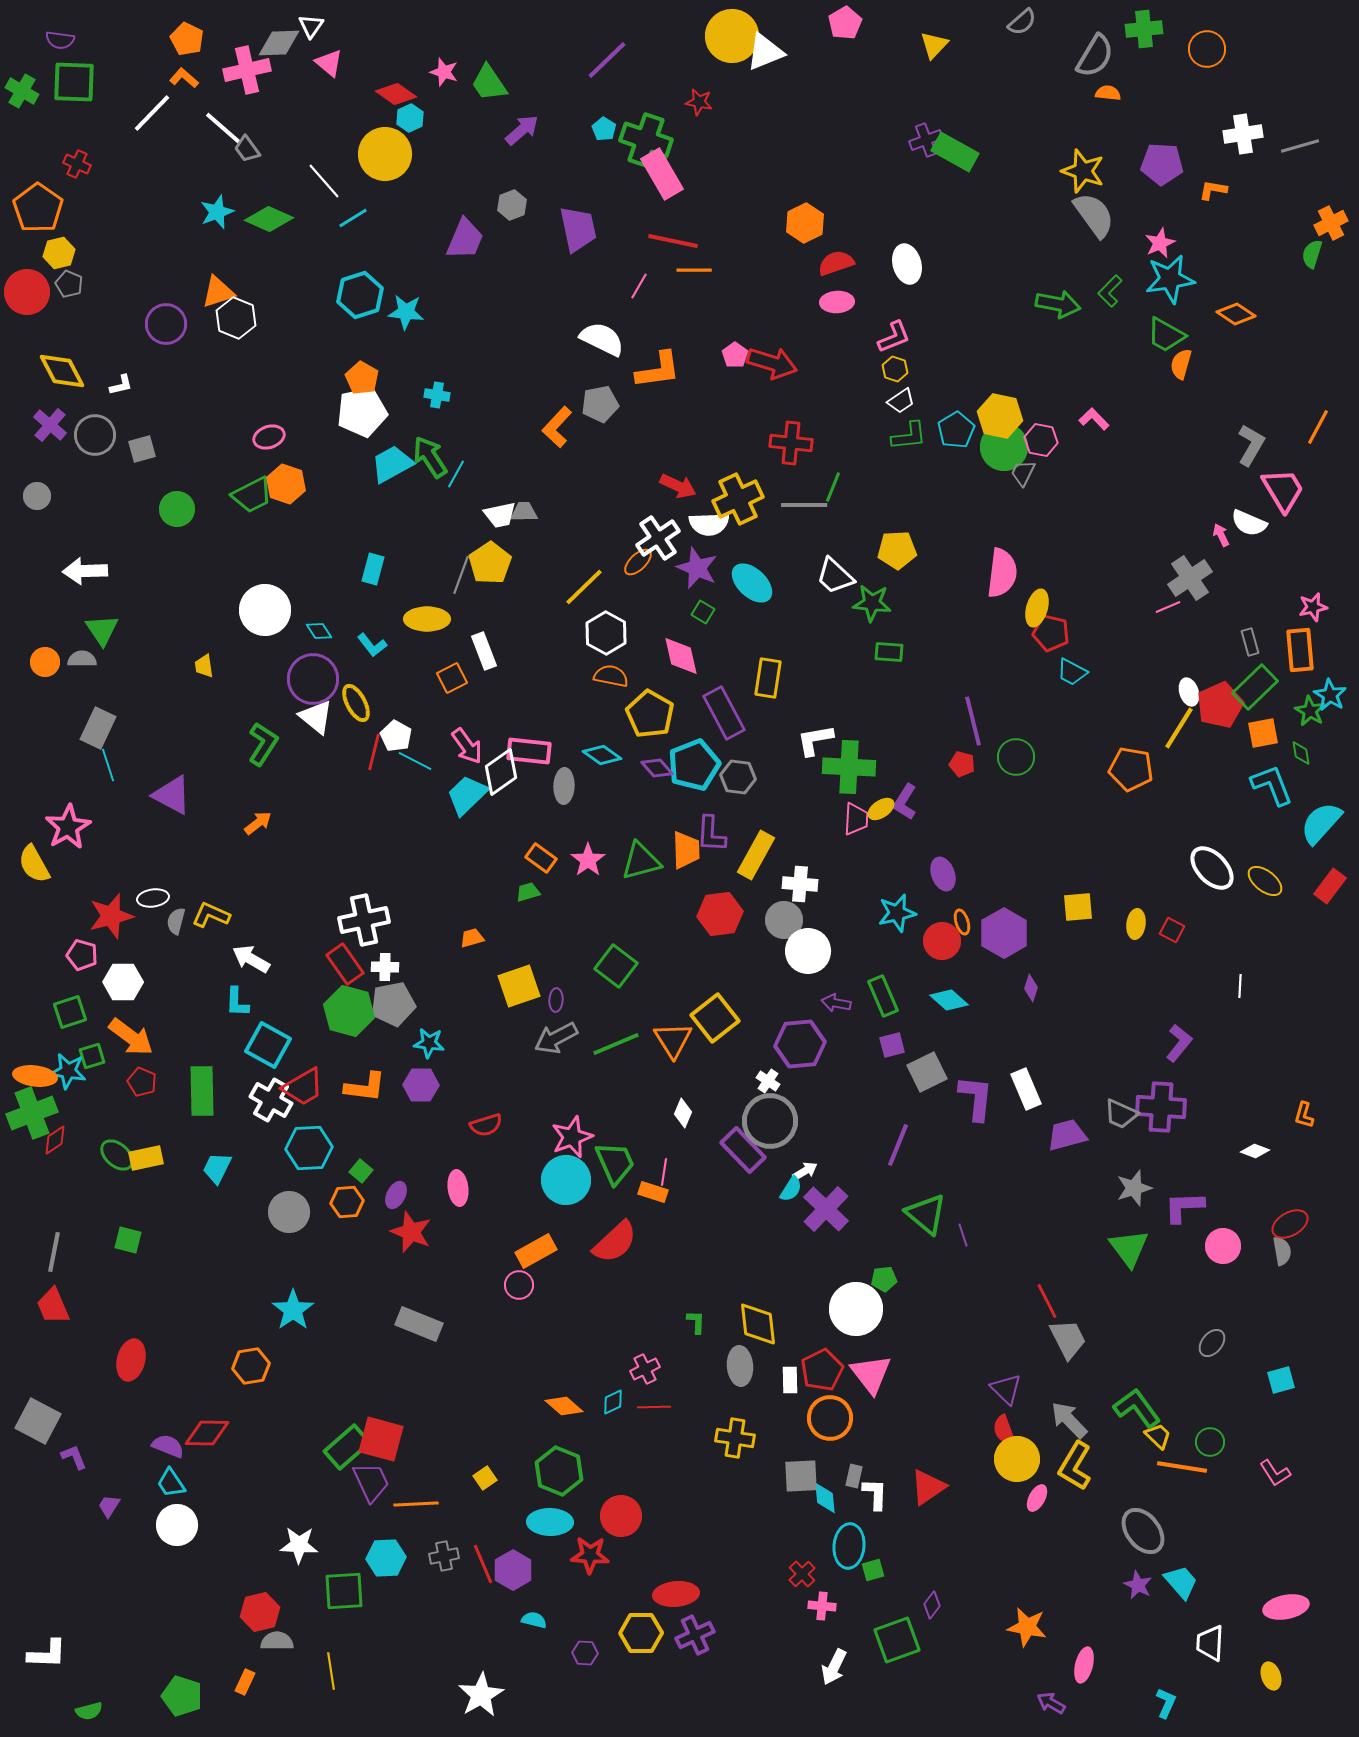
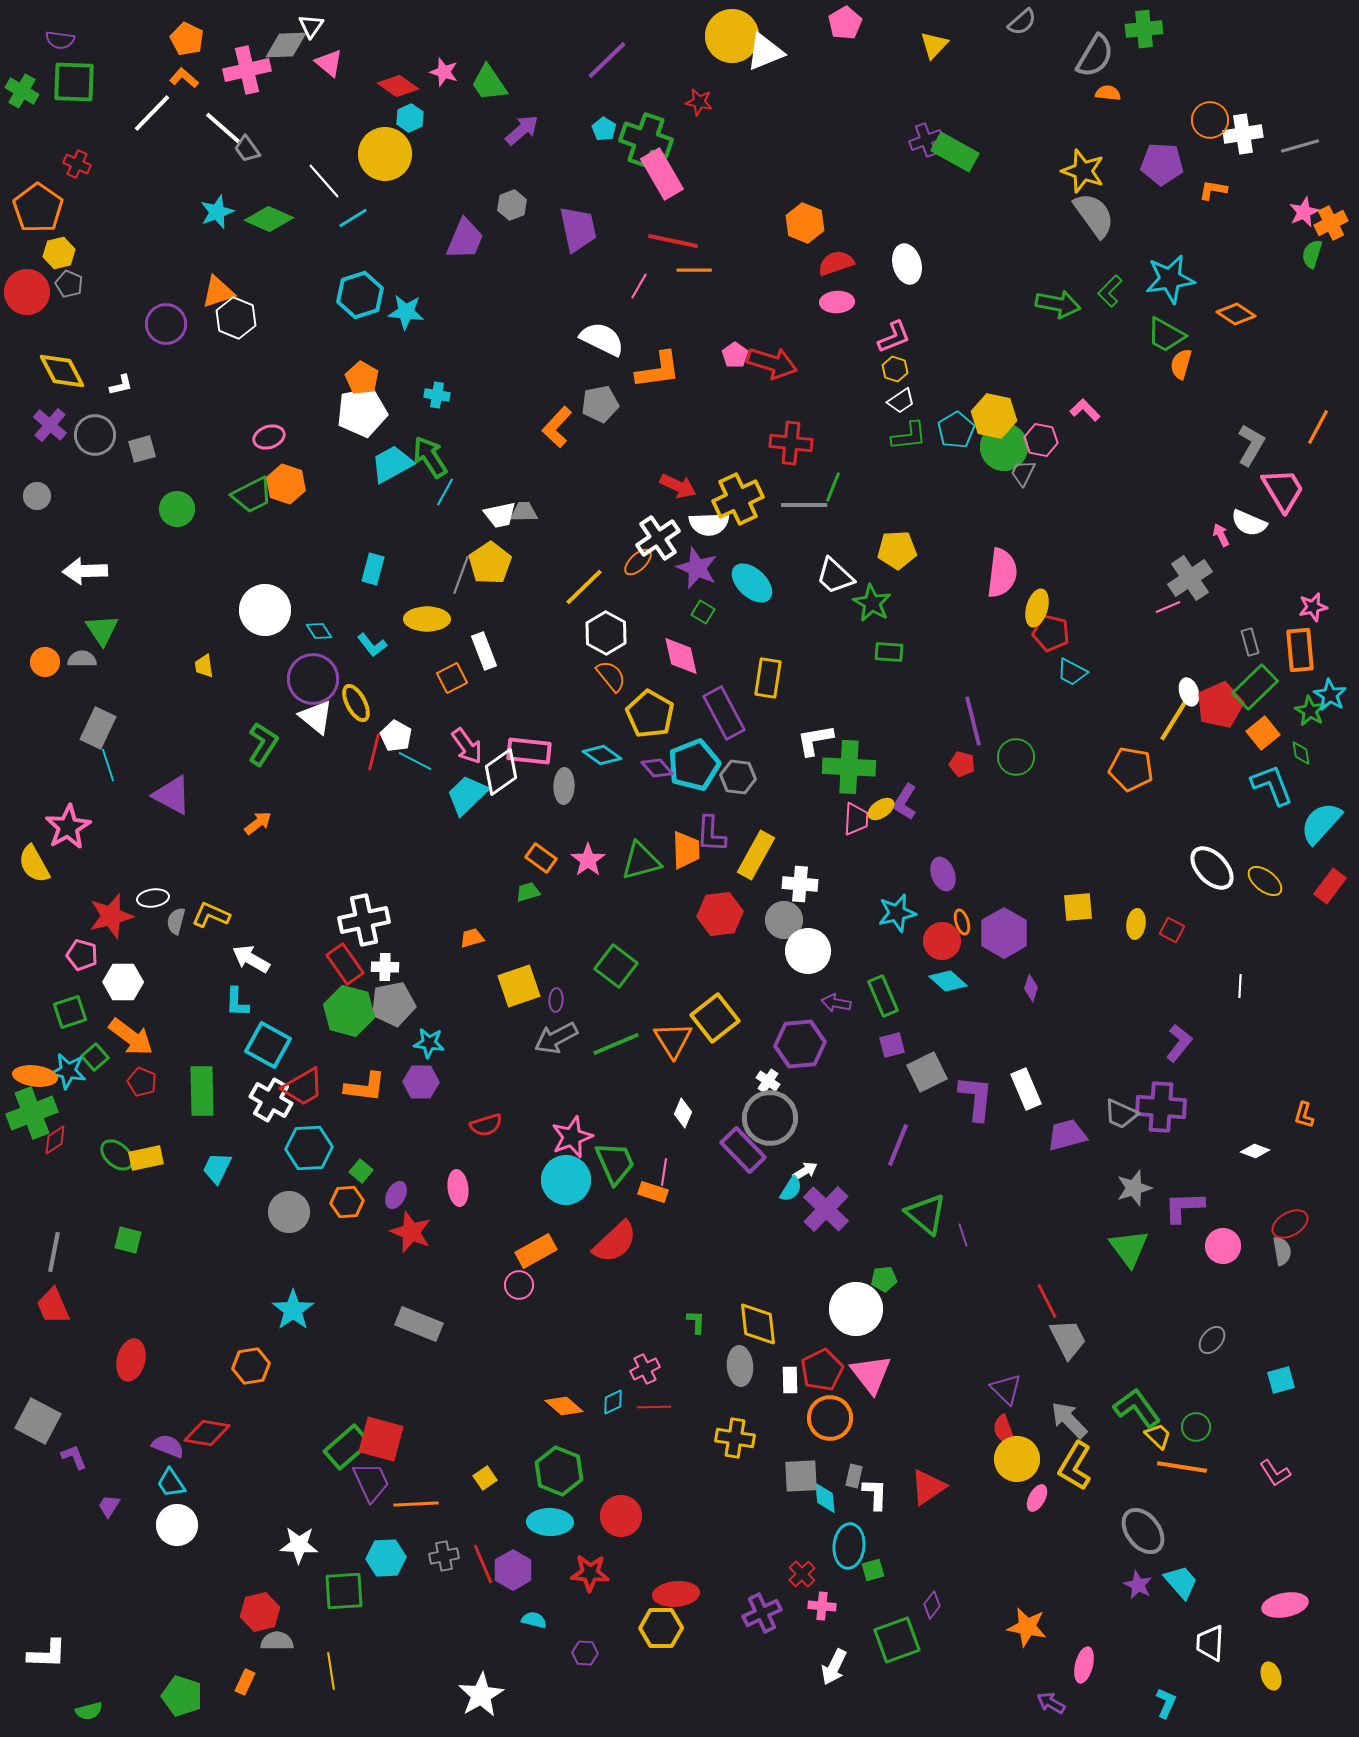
gray diamond at (279, 43): moved 7 px right, 2 px down
orange circle at (1207, 49): moved 3 px right, 71 px down
red diamond at (396, 94): moved 2 px right, 8 px up
orange hexagon at (805, 223): rotated 12 degrees counterclockwise
pink star at (1160, 243): moved 144 px right, 31 px up
yellow hexagon at (1000, 416): moved 6 px left
pink L-shape at (1094, 419): moved 9 px left, 9 px up
cyan line at (456, 474): moved 11 px left, 18 px down
green star at (872, 603): rotated 24 degrees clockwise
orange semicircle at (611, 676): rotated 40 degrees clockwise
yellow line at (1179, 728): moved 5 px left, 8 px up
orange square at (1263, 733): rotated 28 degrees counterclockwise
cyan diamond at (949, 1000): moved 1 px left, 19 px up
green square at (92, 1056): moved 3 px right, 1 px down; rotated 24 degrees counterclockwise
purple hexagon at (421, 1085): moved 3 px up
gray circle at (770, 1121): moved 3 px up
gray ellipse at (1212, 1343): moved 3 px up
red diamond at (207, 1433): rotated 9 degrees clockwise
green circle at (1210, 1442): moved 14 px left, 15 px up
red star at (590, 1555): moved 18 px down
pink ellipse at (1286, 1607): moved 1 px left, 2 px up
yellow hexagon at (641, 1633): moved 20 px right, 5 px up
purple cross at (695, 1635): moved 67 px right, 22 px up
